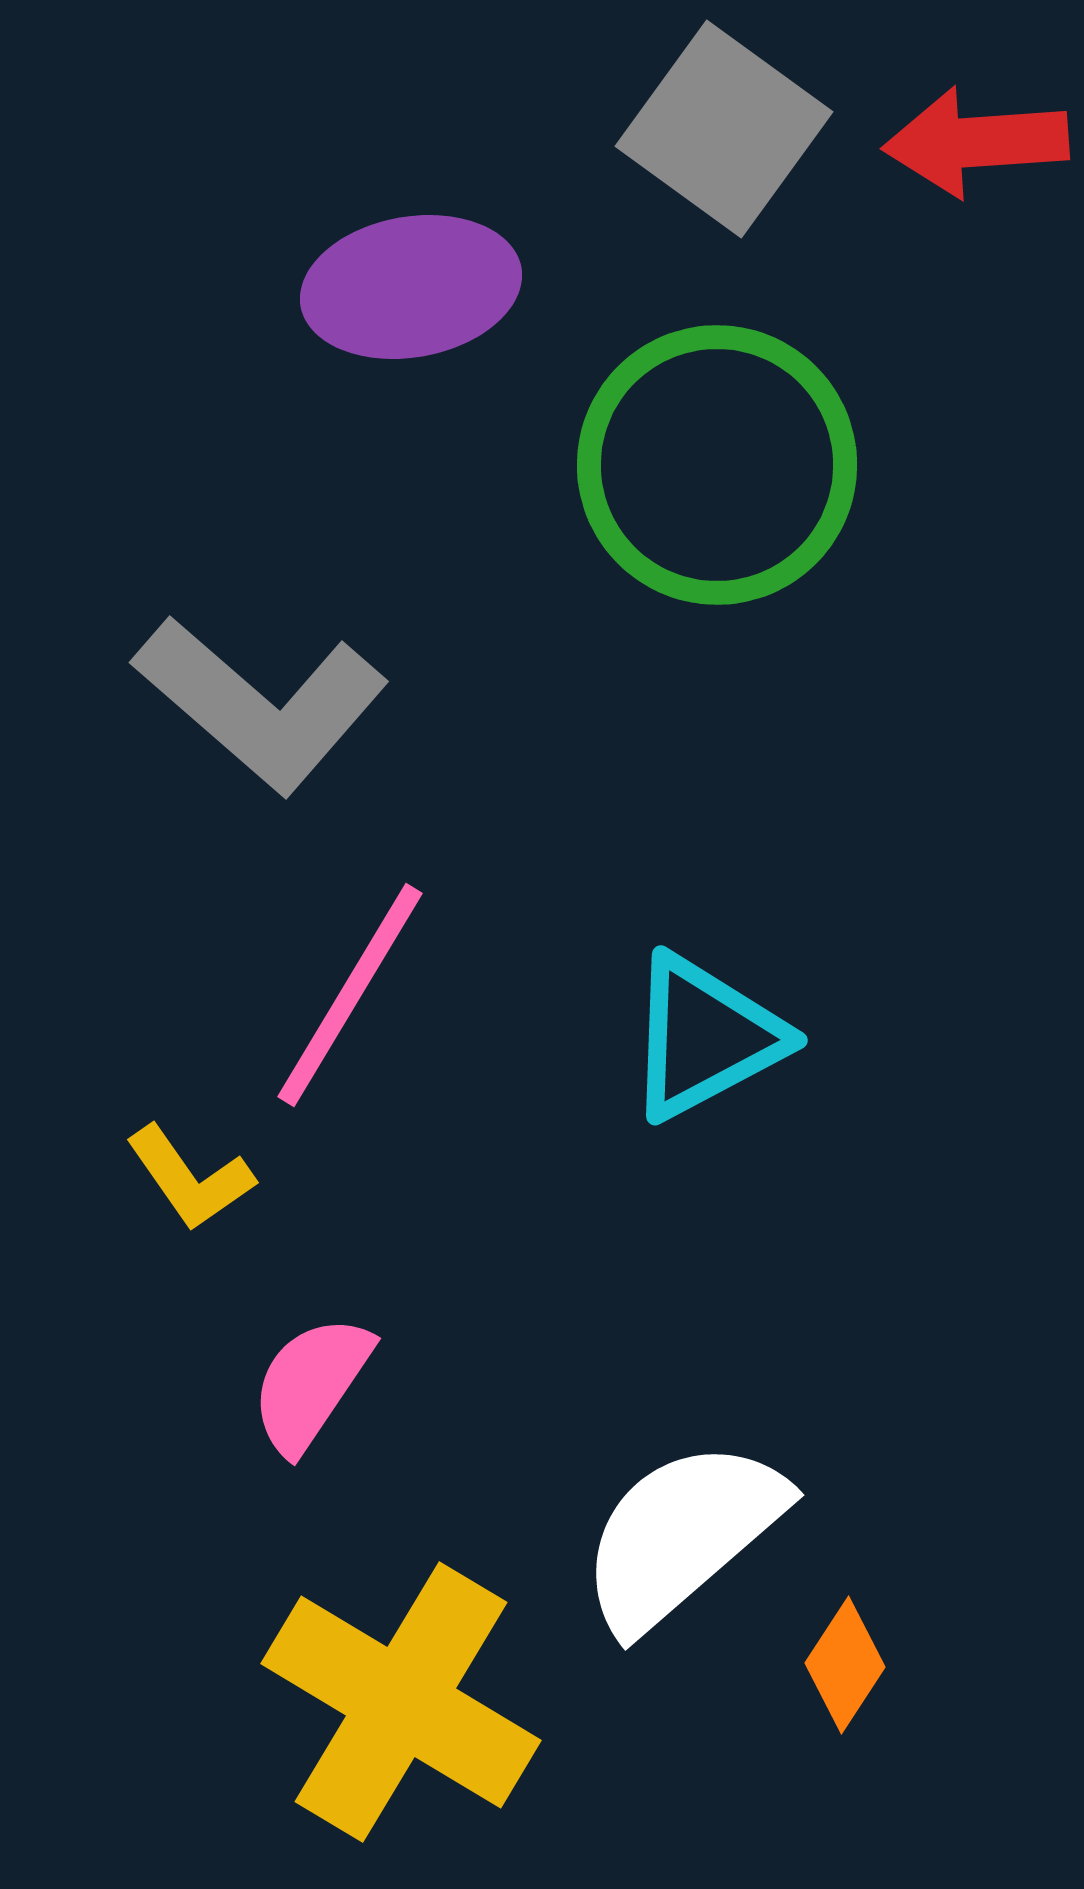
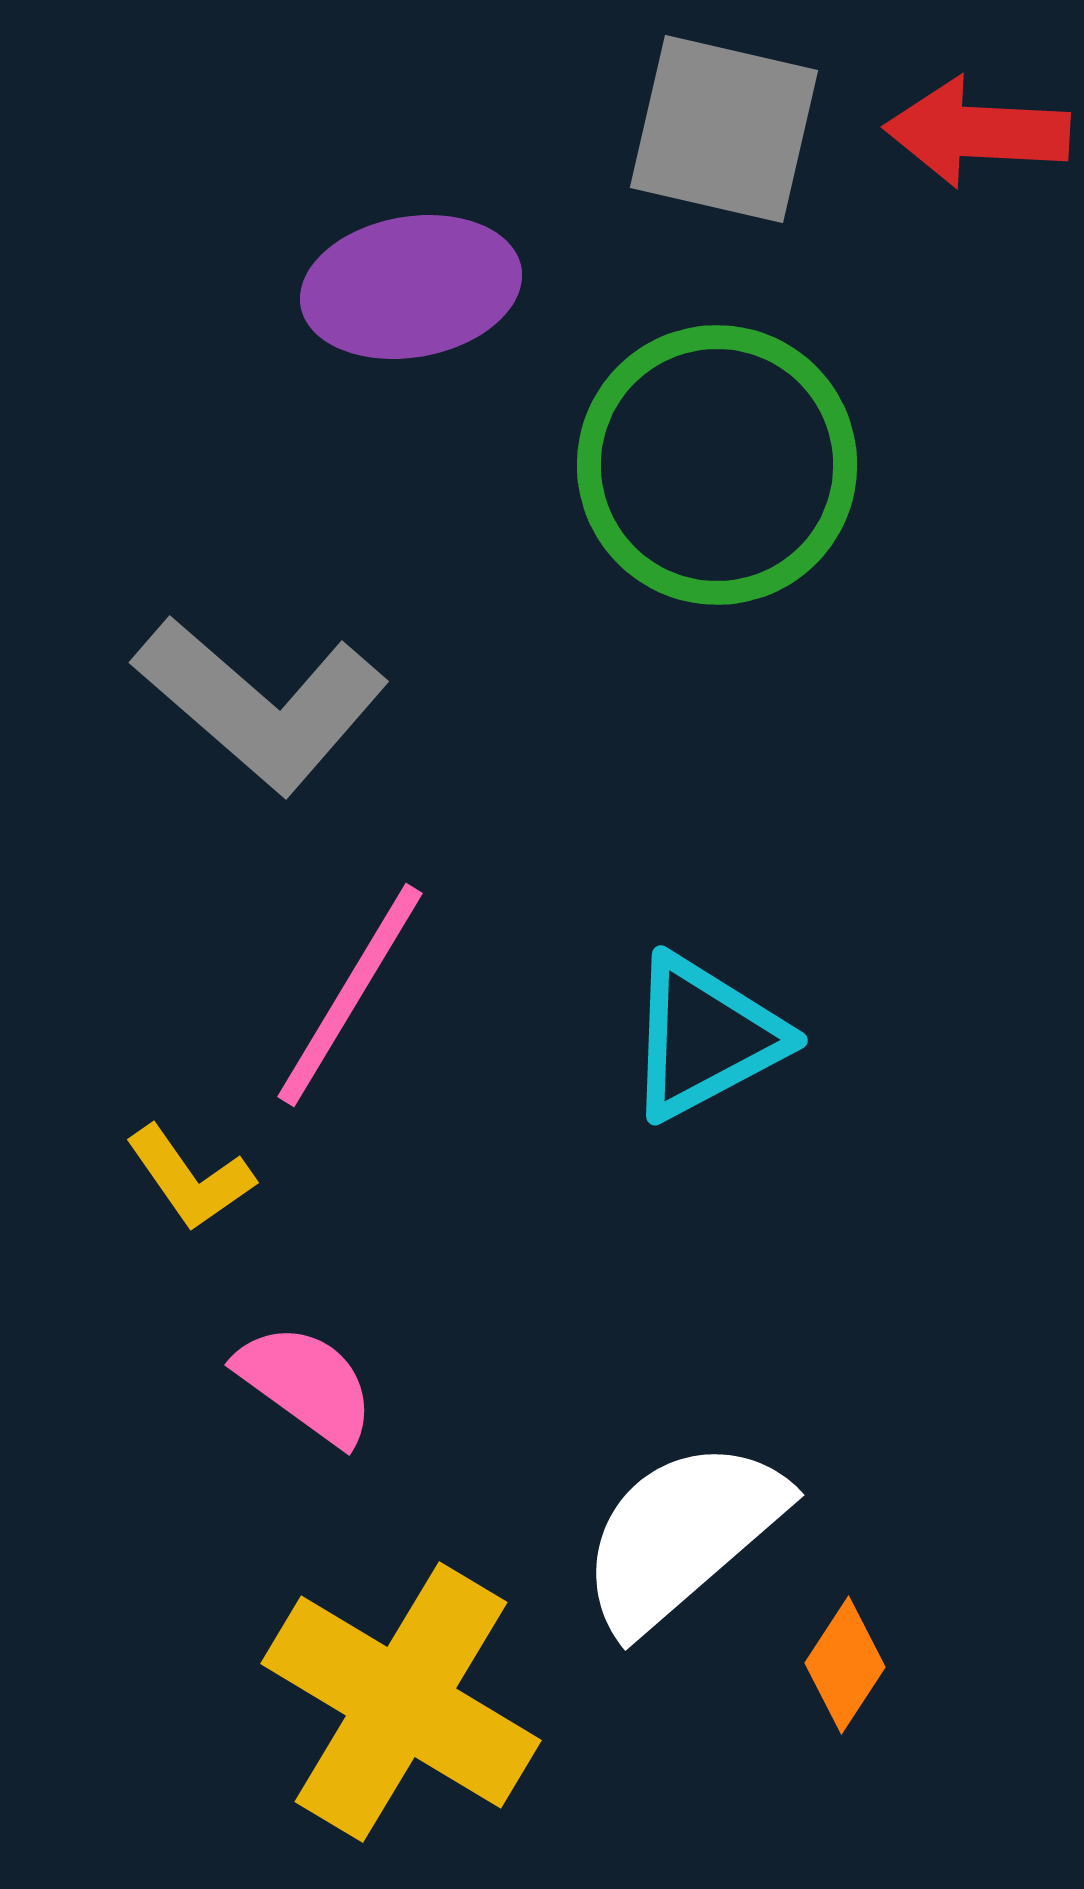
gray square: rotated 23 degrees counterclockwise
red arrow: moved 1 px right, 10 px up; rotated 7 degrees clockwise
pink semicircle: moved 5 px left; rotated 92 degrees clockwise
